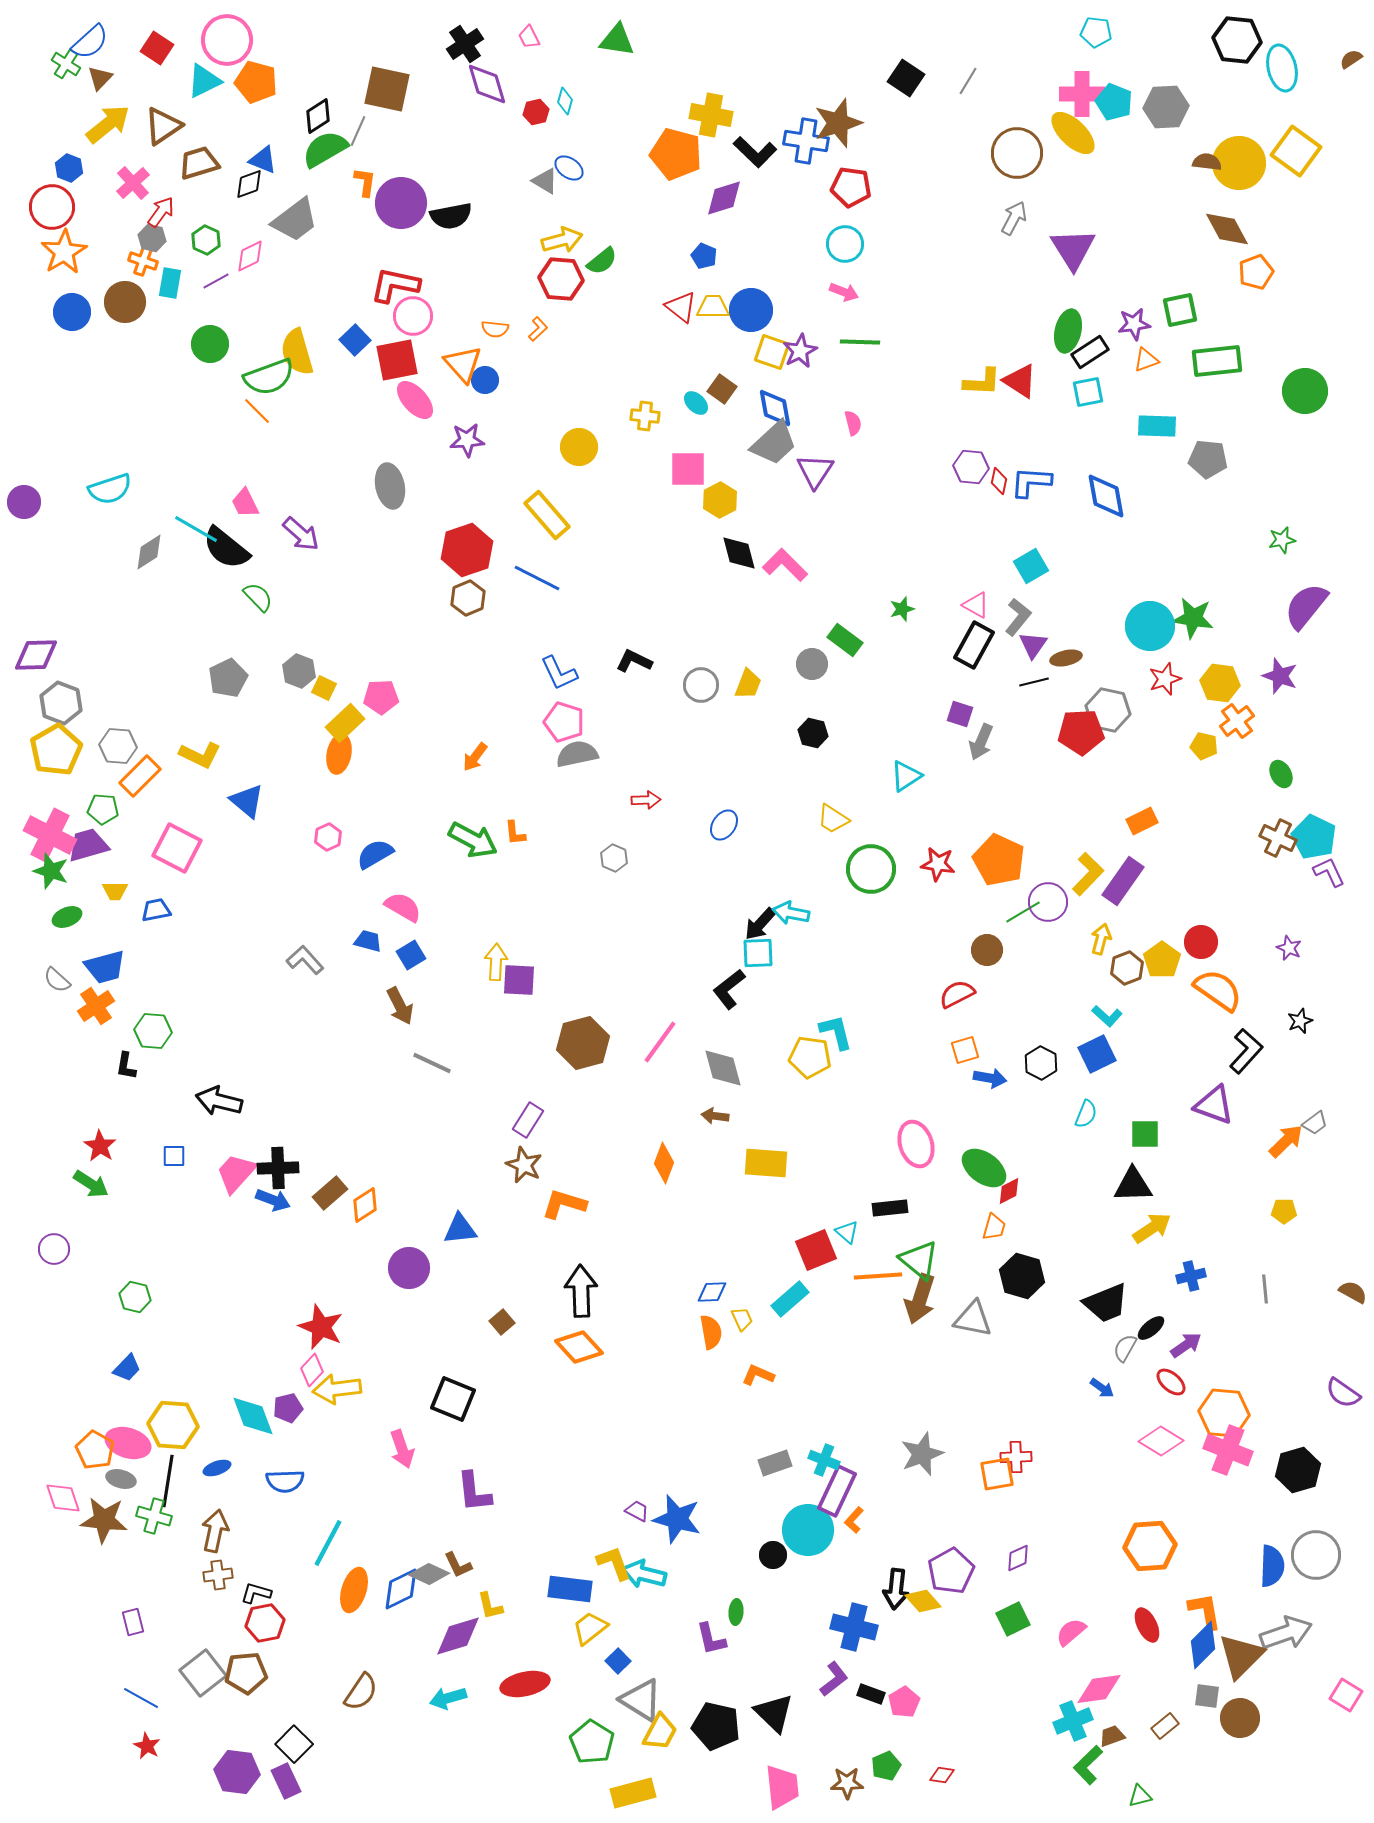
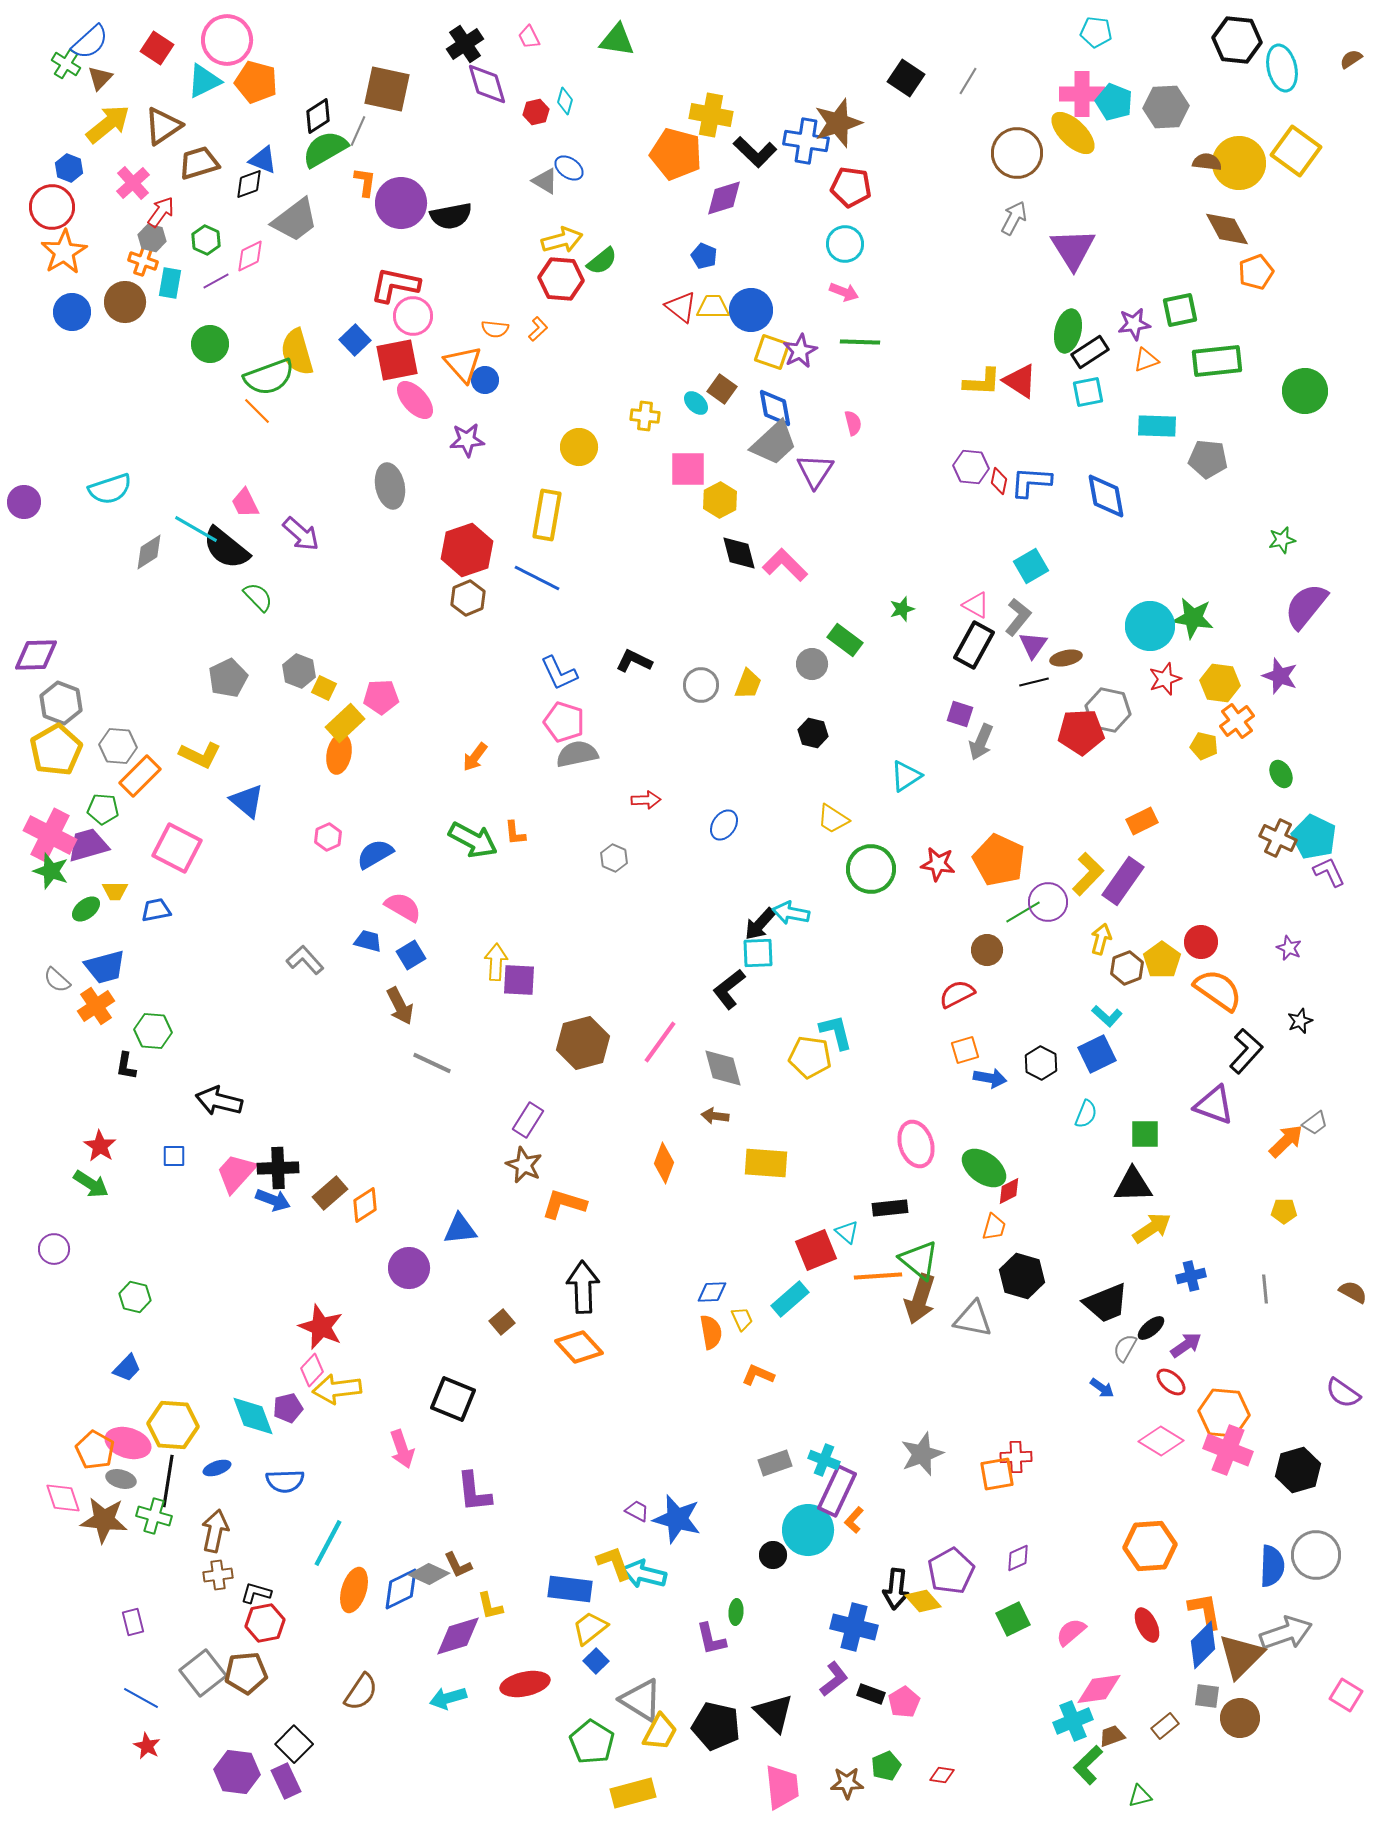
yellow rectangle at (547, 515): rotated 51 degrees clockwise
green ellipse at (67, 917): moved 19 px right, 8 px up; rotated 16 degrees counterclockwise
black arrow at (581, 1291): moved 2 px right, 4 px up
blue square at (618, 1661): moved 22 px left
